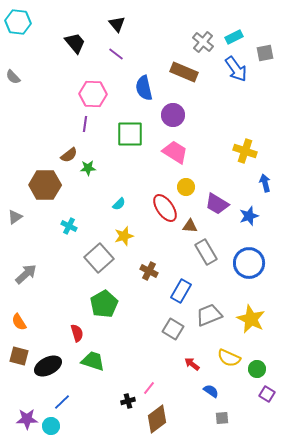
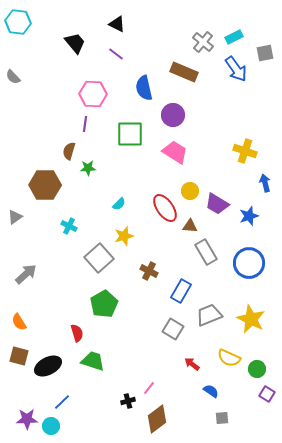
black triangle at (117, 24): rotated 24 degrees counterclockwise
brown semicircle at (69, 155): moved 4 px up; rotated 144 degrees clockwise
yellow circle at (186, 187): moved 4 px right, 4 px down
